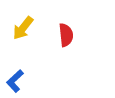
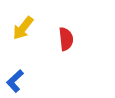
red semicircle: moved 4 px down
